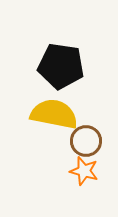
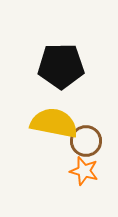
black pentagon: rotated 9 degrees counterclockwise
yellow semicircle: moved 9 px down
